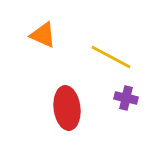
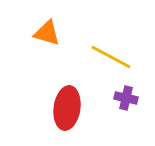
orange triangle: moved 4 px right, 2 px up; rotated 8 degrees counterclockwise
red ellipse: rotated 15 degrees clockwise
